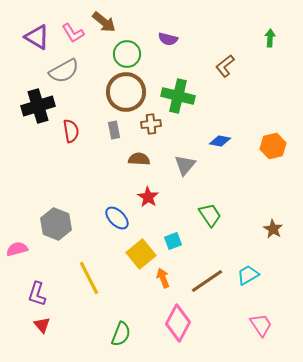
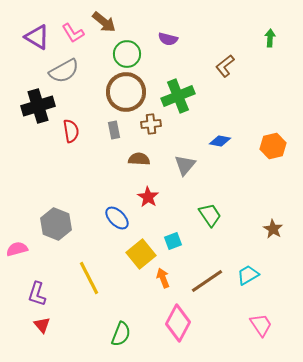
green cross: rotated 36 degrees counterclockwise
